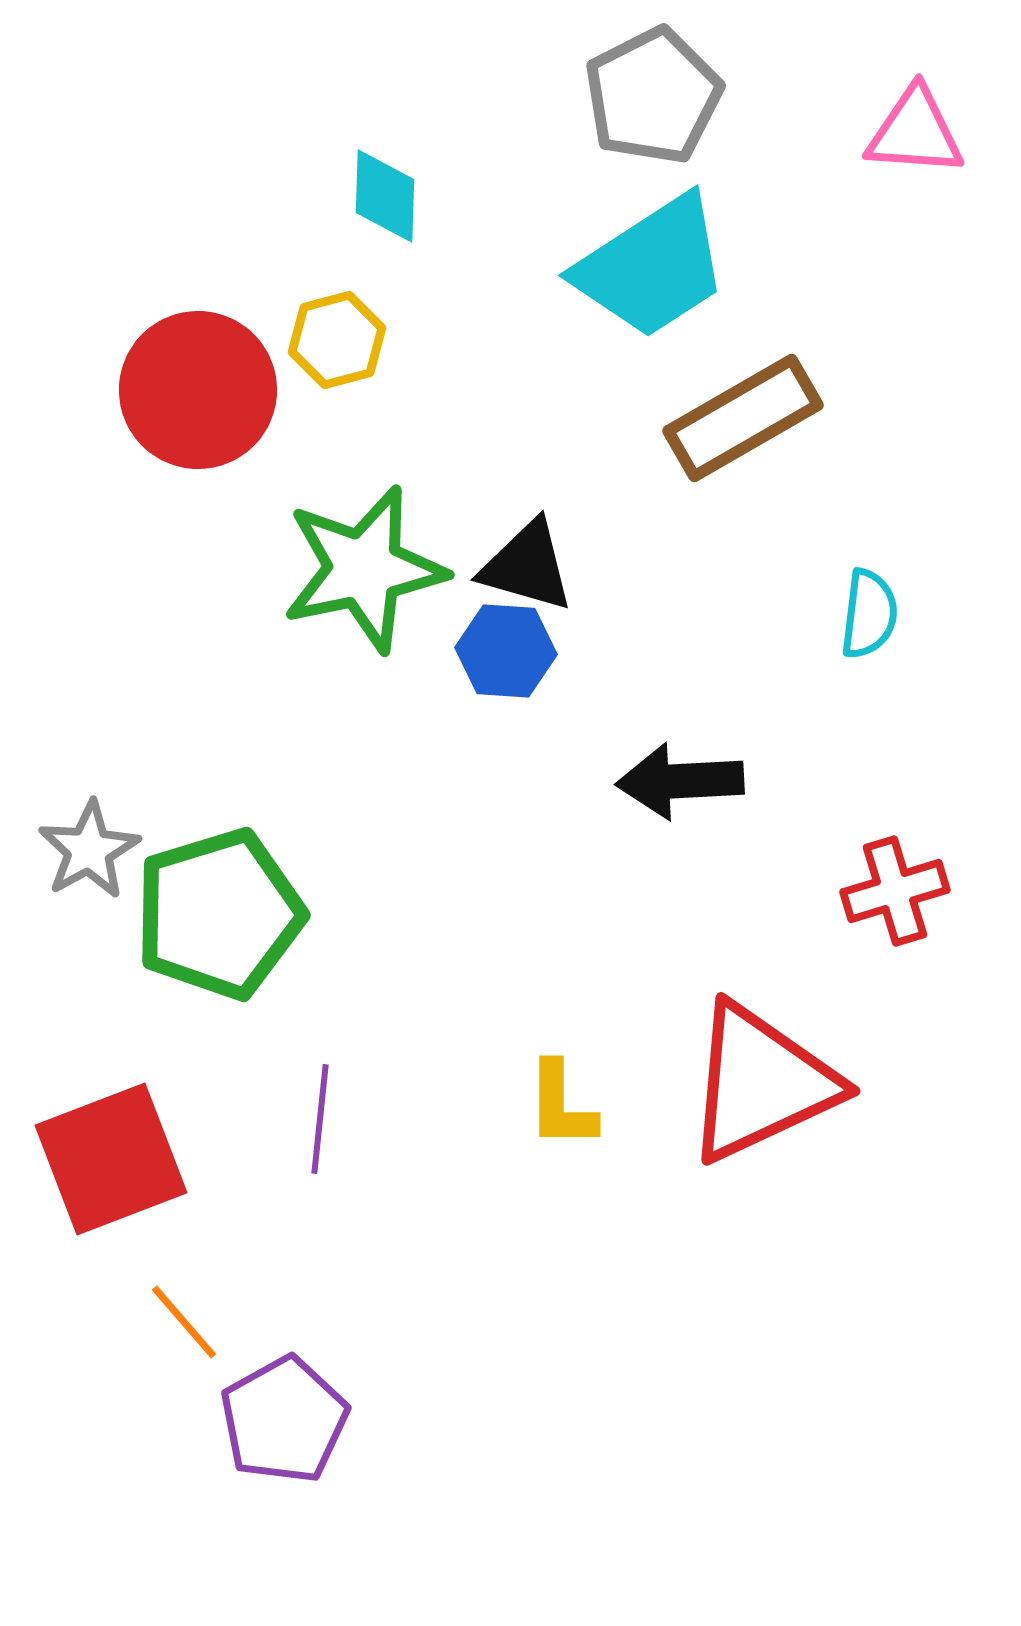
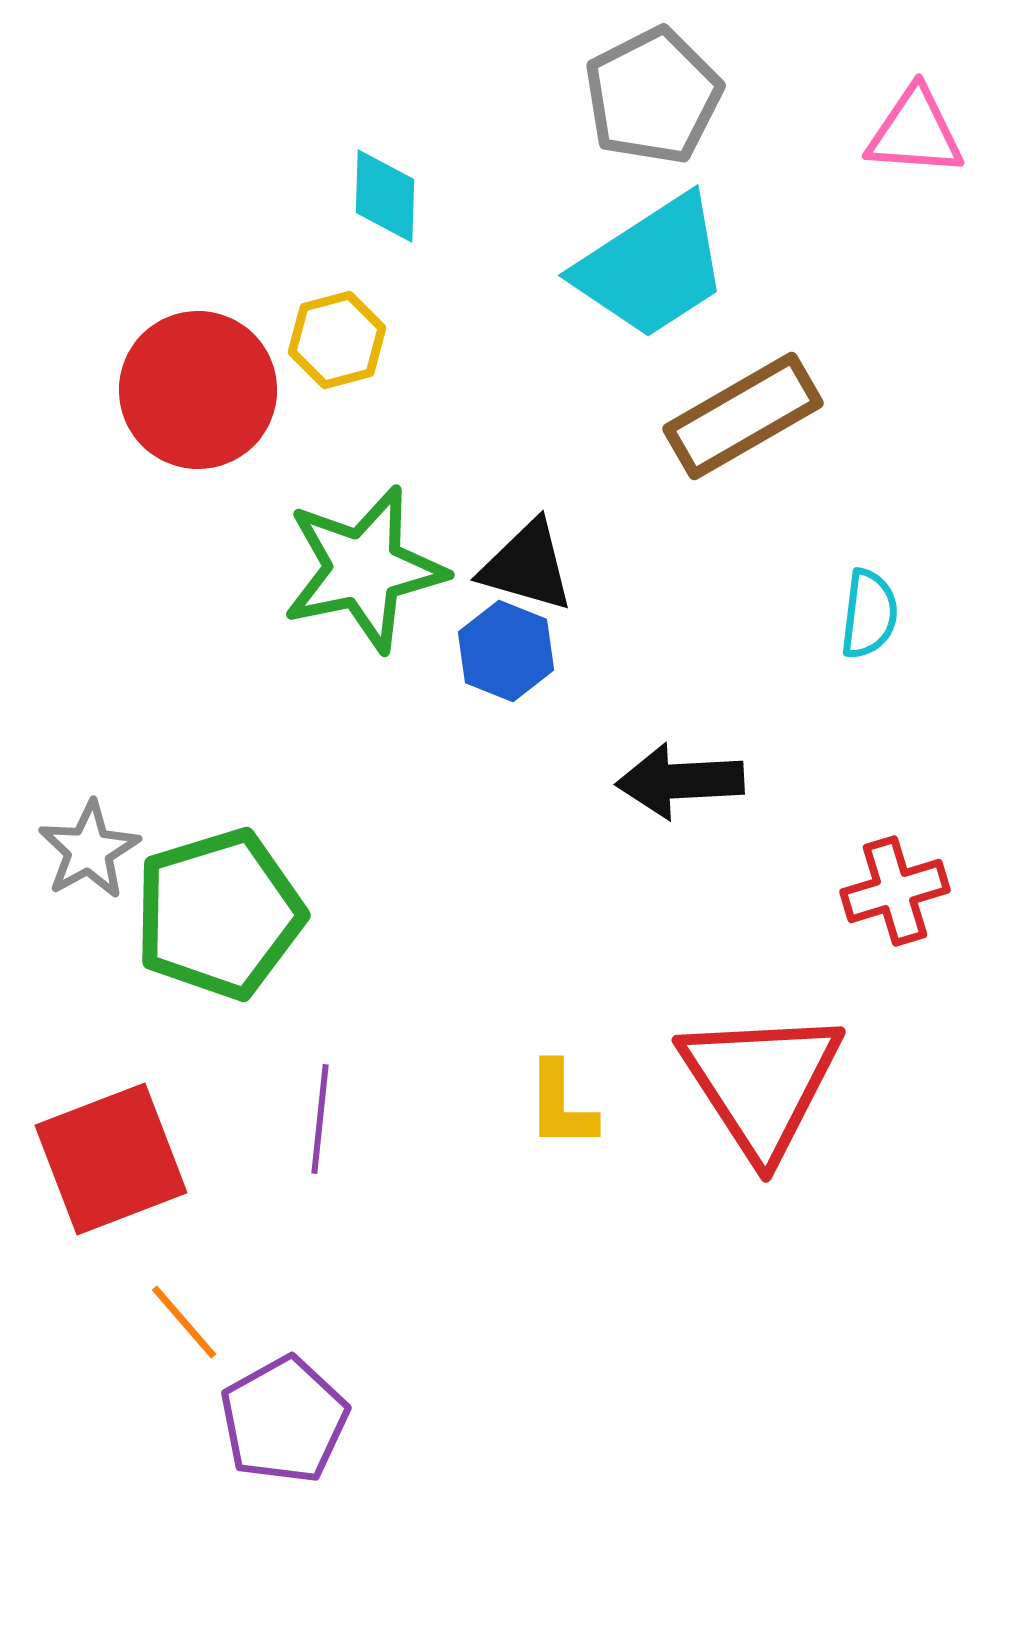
brown rectangle: moved 2 px up
blue hexagon: rotated 18 degrees clockwise
red triangle: rotated 38 degrees counterclockwise
